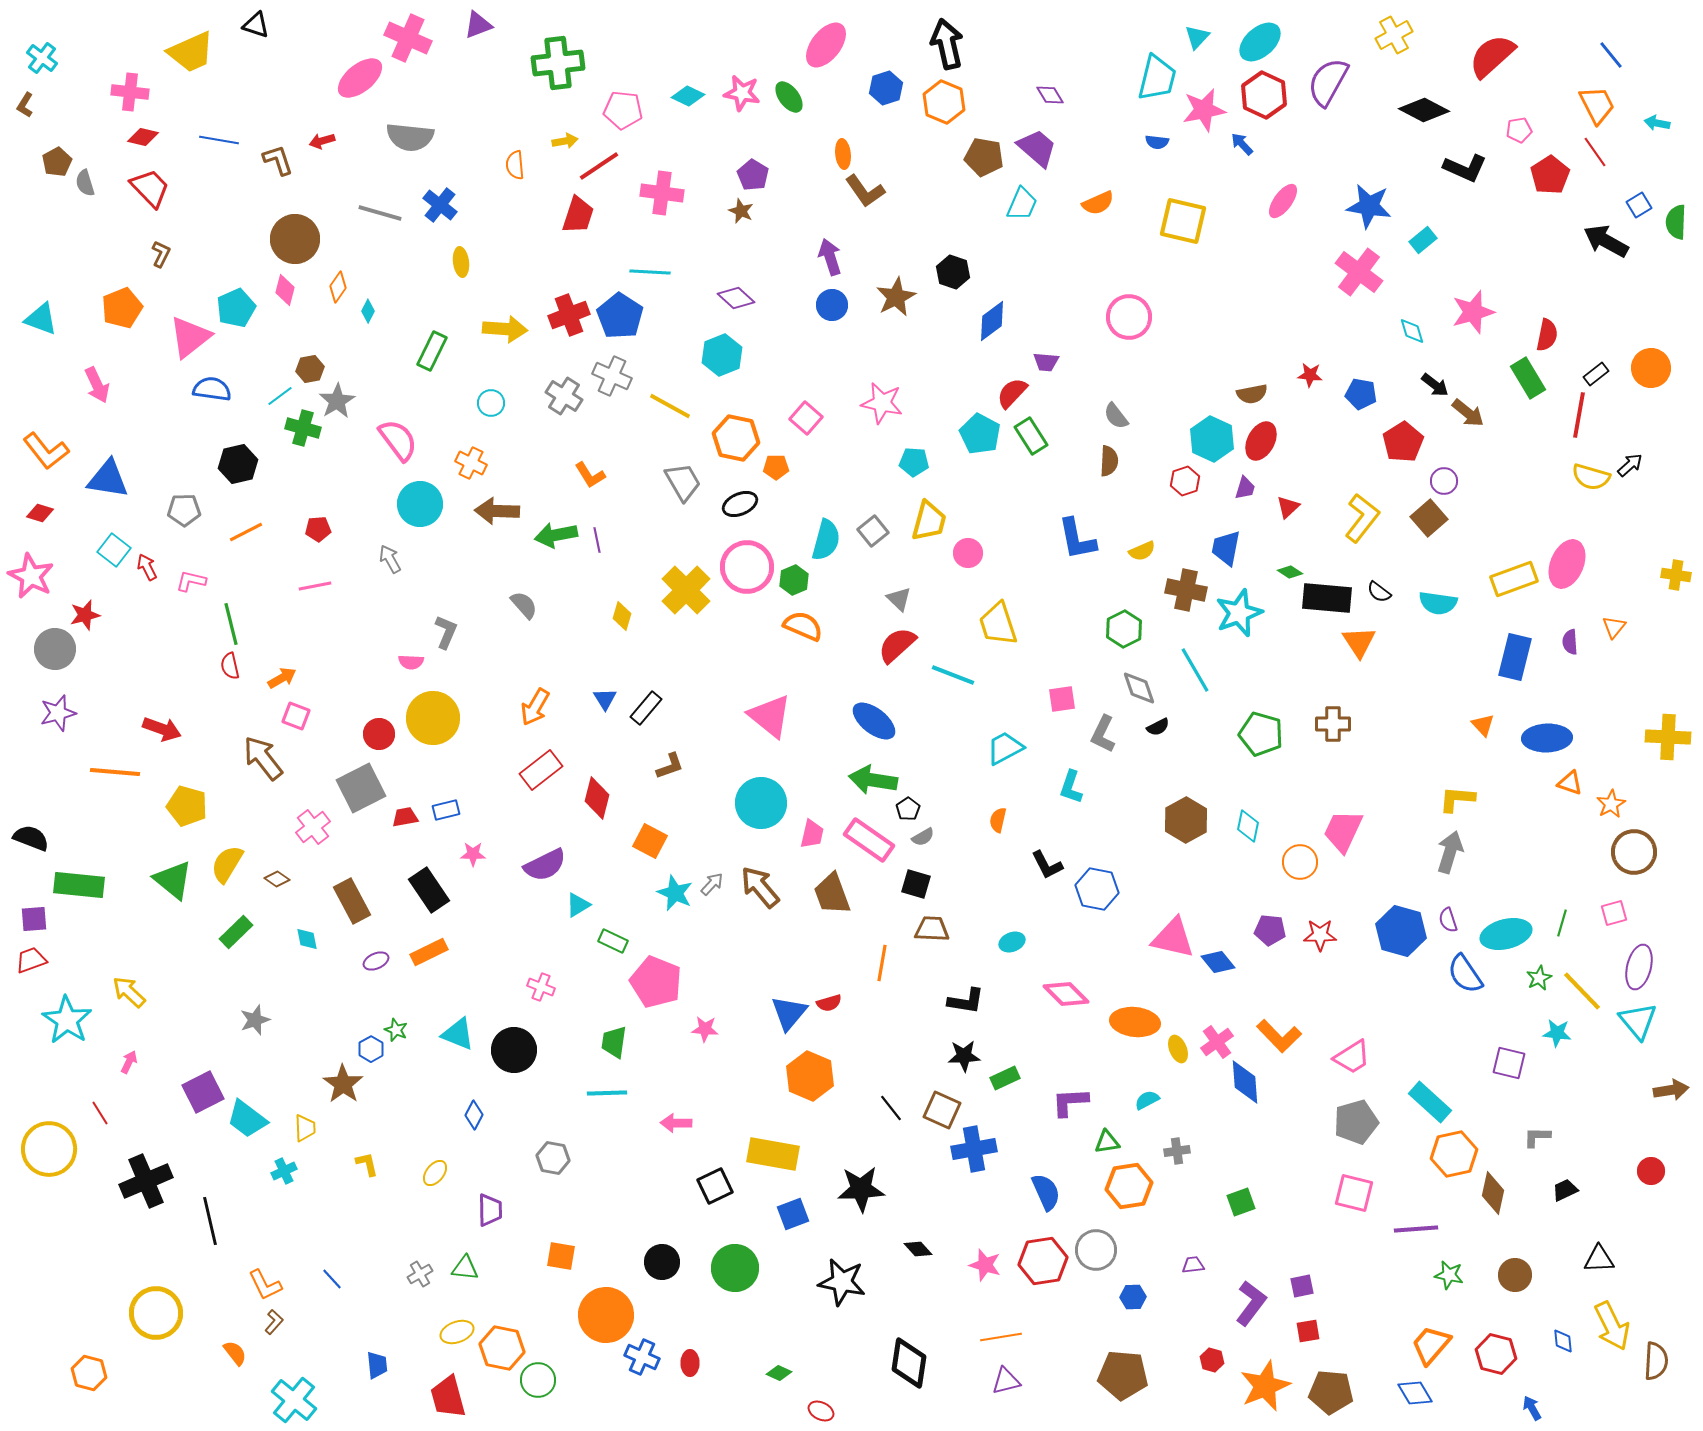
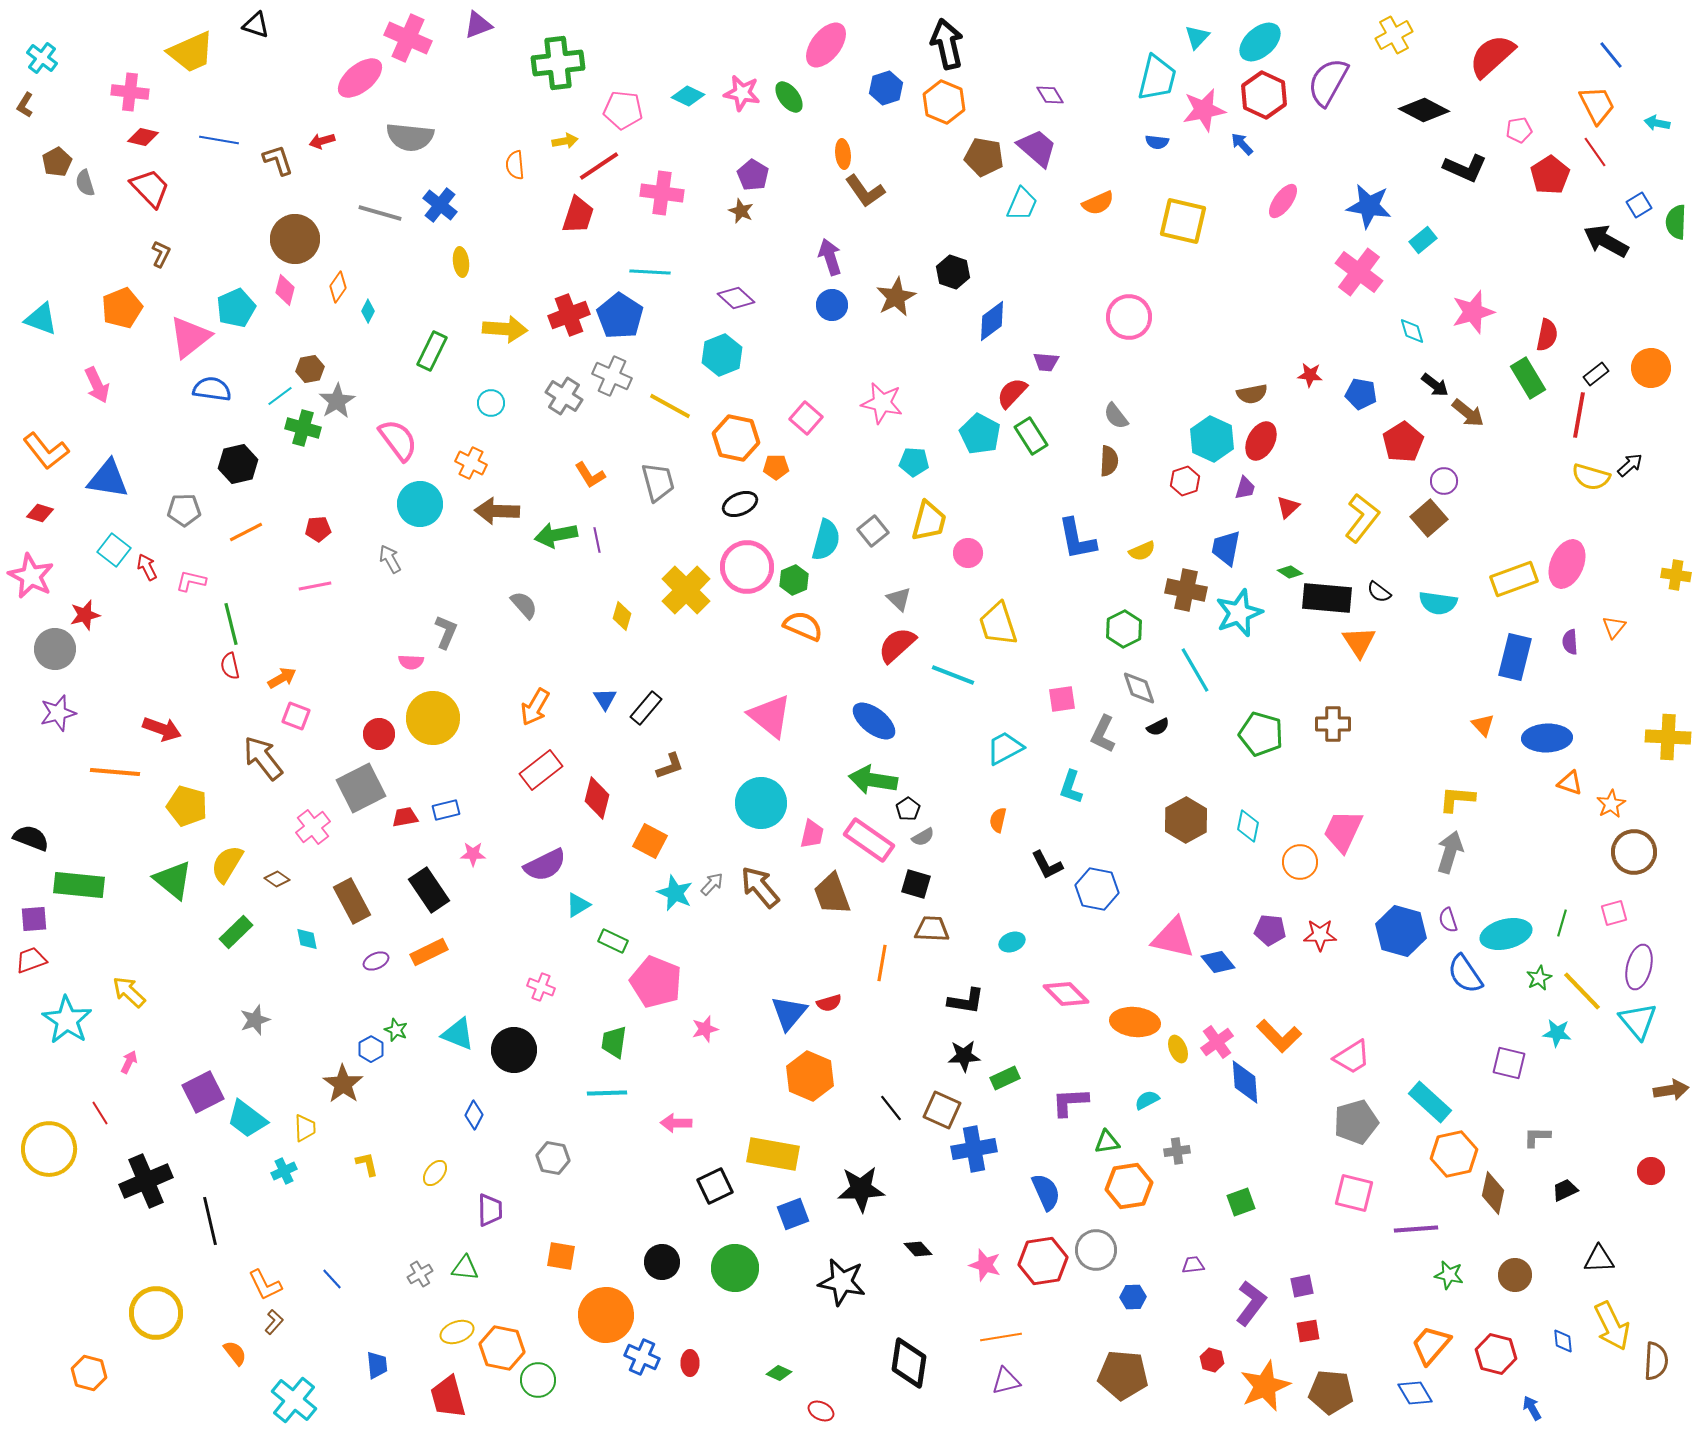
gray trapezoid at (683, 482): moved 25 px left; rotated 15 degrees clockwise
pink star at (705, 1029): rotated 20 degrees counterclockwise
